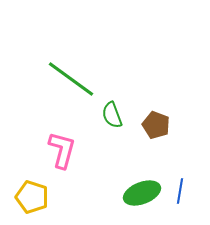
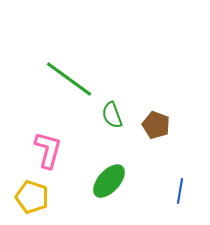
green line: moved 2 px left
pink L-shape: moved 14 px left
green ellipse: moved 33 px left, 12 px up; rotated 27 degrees counterclockwise
